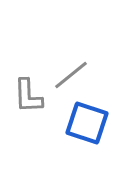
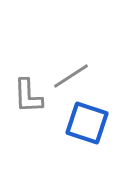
gray line: moved 1 px down; rotated 6 degrees clockwise
